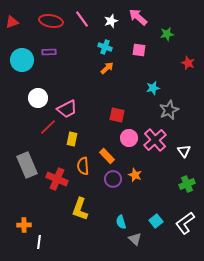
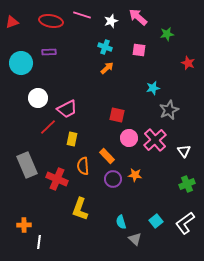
pink line: moved 4 px up; rotated 36 degrees counterclockwise
cyan circle: moved 1 px left, 3 px down
orange star: rotated 16 degrees counterclockwise
